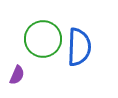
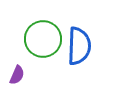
blue semicircle: moved 1 px up
